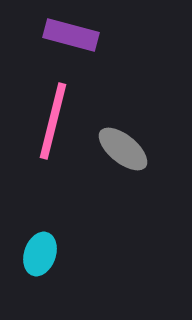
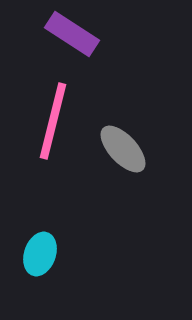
purple rectangle: moved 1 px right, 1 px up; rotated 18 degrees clockwise
gray ellipse: rotated 8 degrees clockwise
